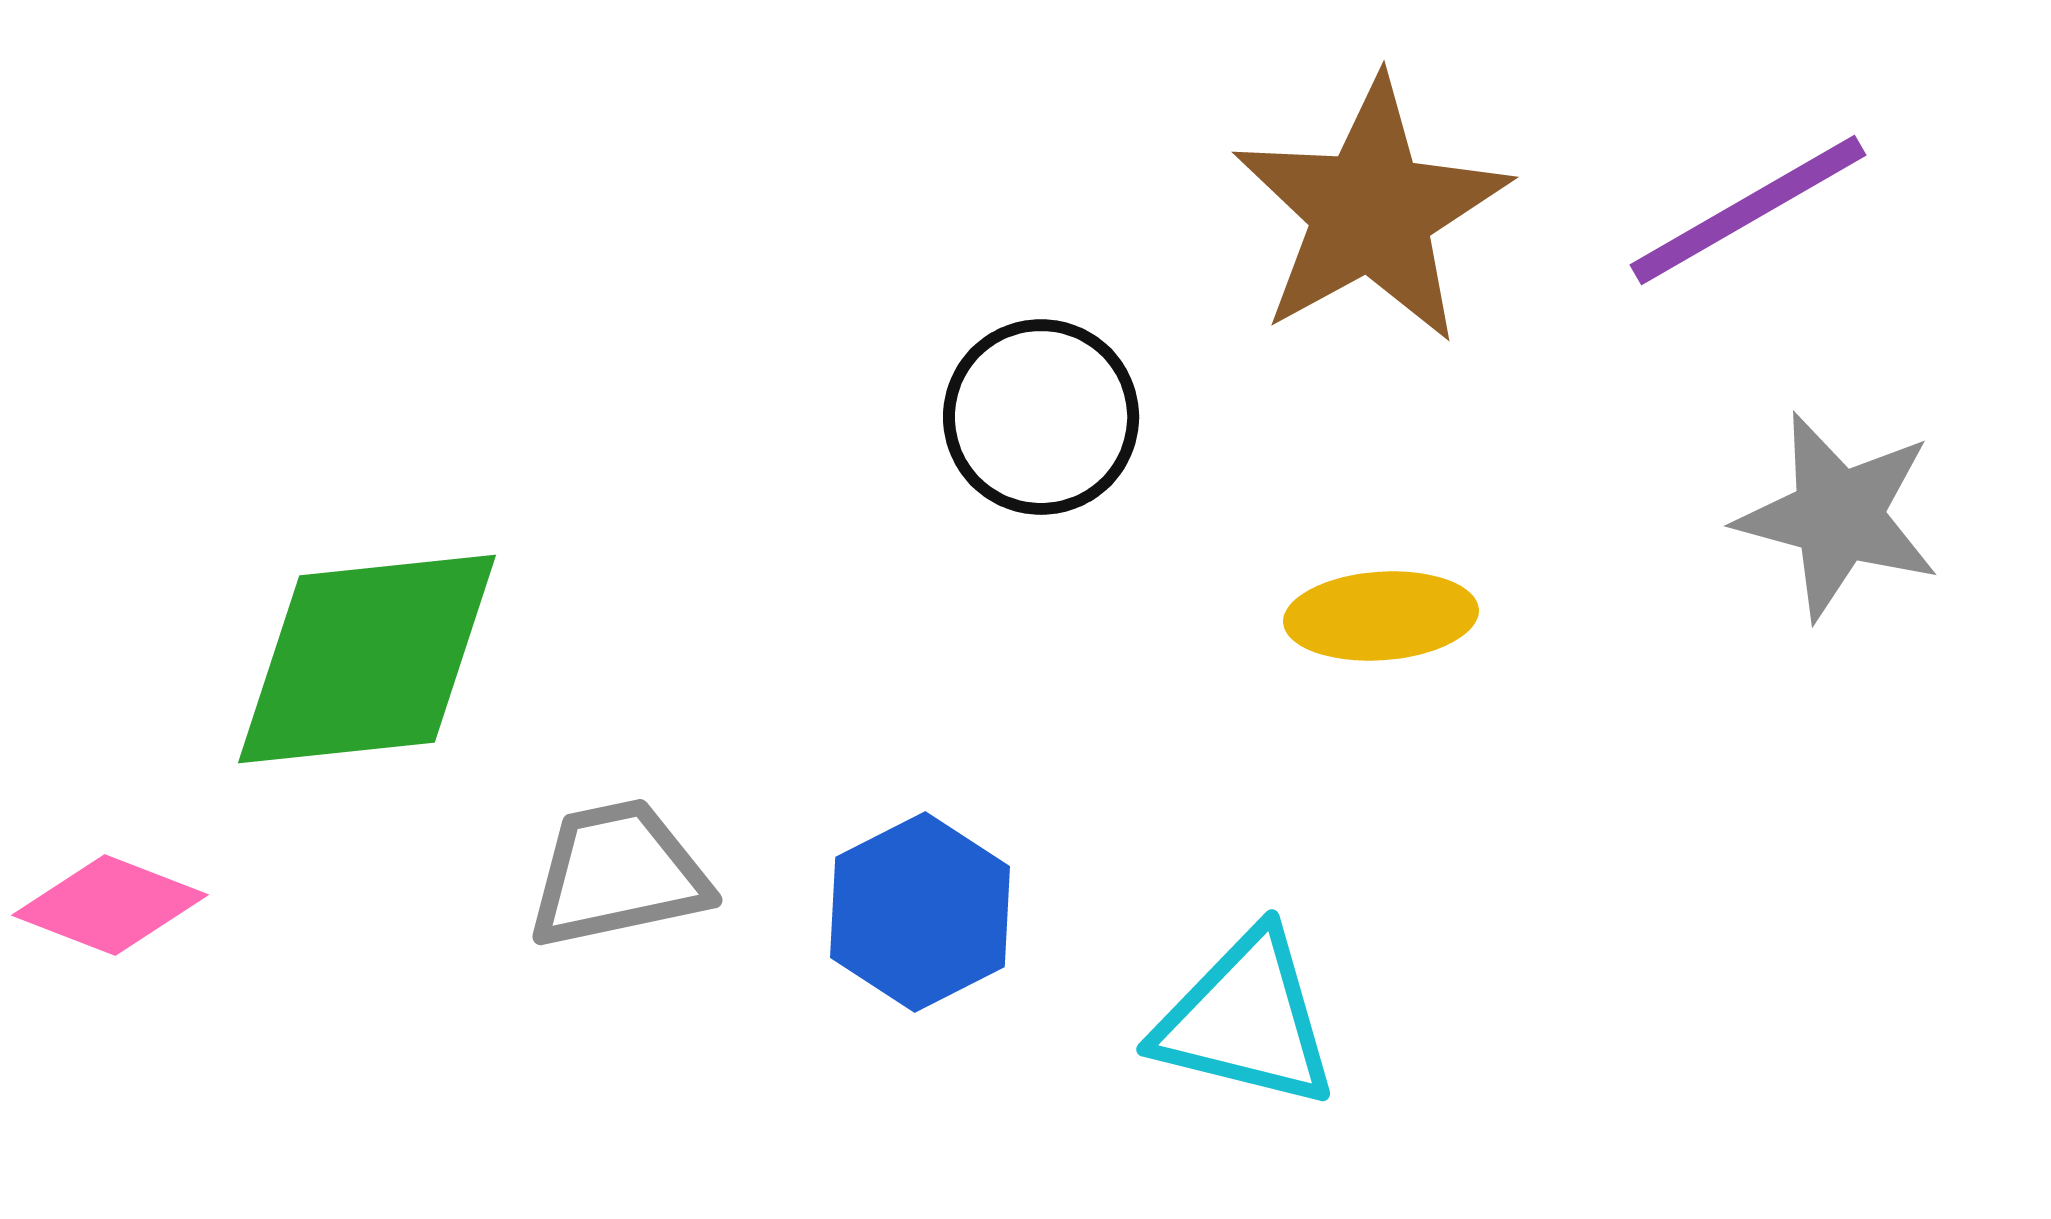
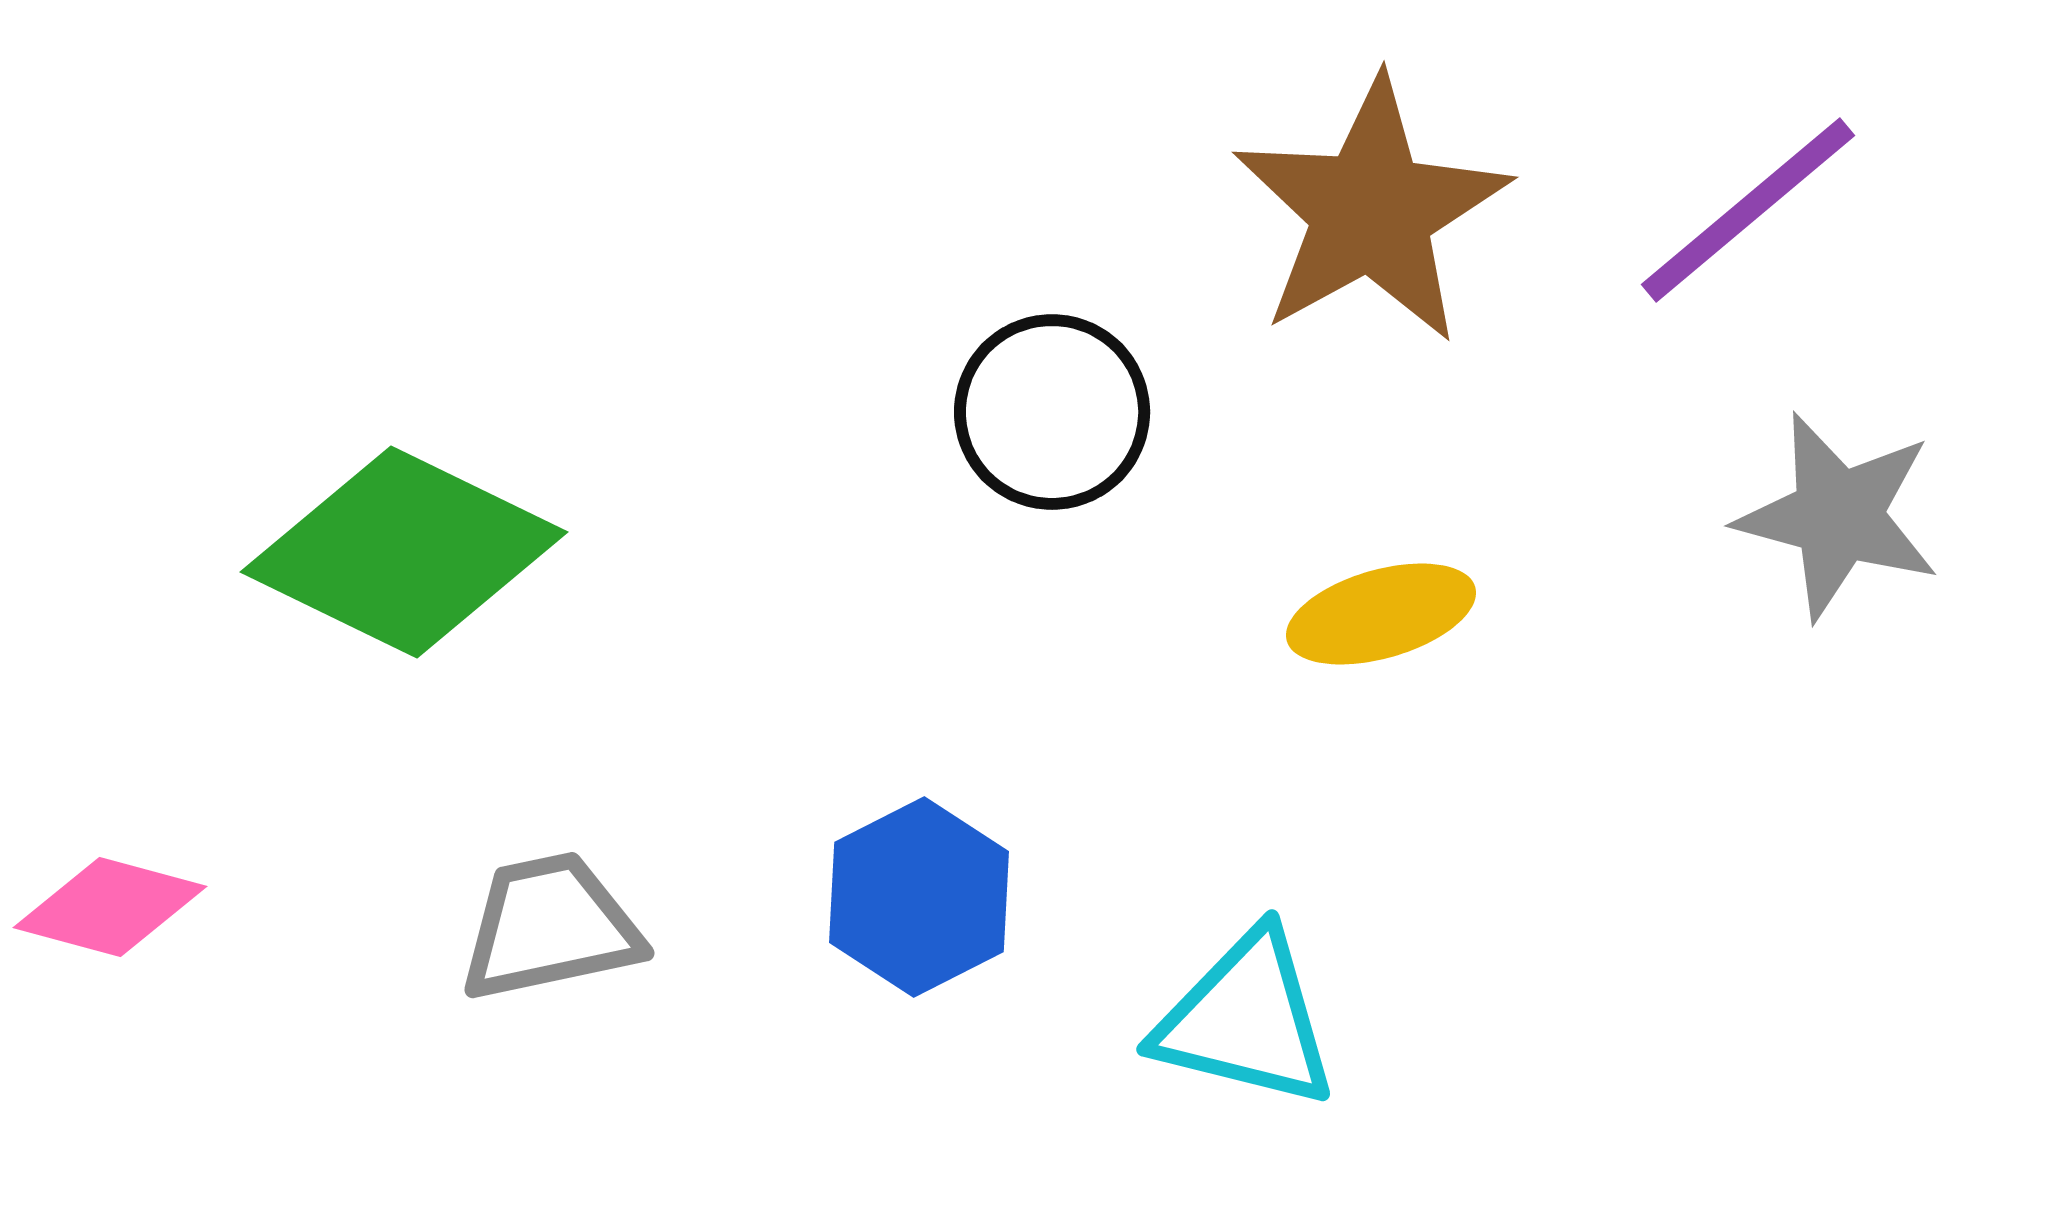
purple line: rotated 10 degrees counterclockwise
black circle: moved 11 px right, 5 px up
yellow ellipse: moved 2 px up; rotated 12 degrees counterclockwise
green diamond: moved 37 px right, 107 px up; rotated 32 degrees clockwise
gray trapezoid: moved 68 px left, 53 px down
pink diamond: moved 2 px down; rotated 6 degrees counterclockwise
blue hexagon: moved 1 px left, 15 px up
